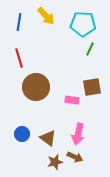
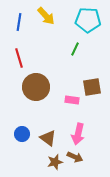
cyan pentagon: moved 5 px right, 4 px up
green line: moved 15 px left
